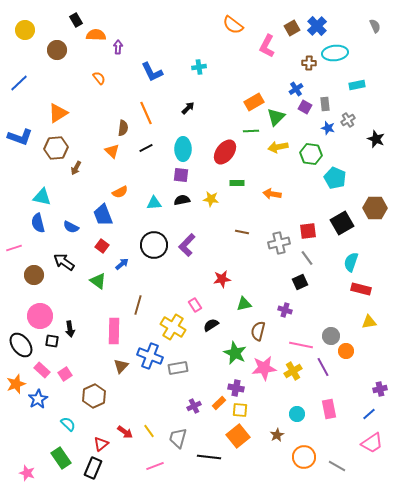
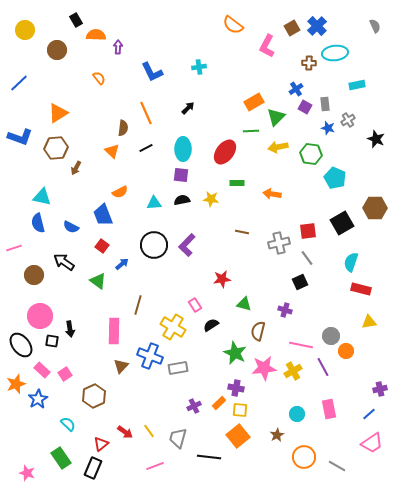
green triangle at (244, 304): rotated 28 degrees clockwise
